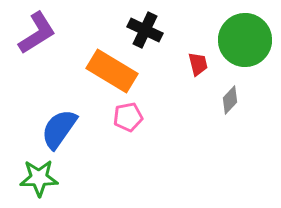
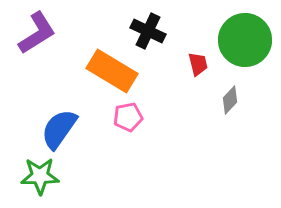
black cross: moved 3 px right, 1 px down
green star: moved 1 px right, 2 px up
